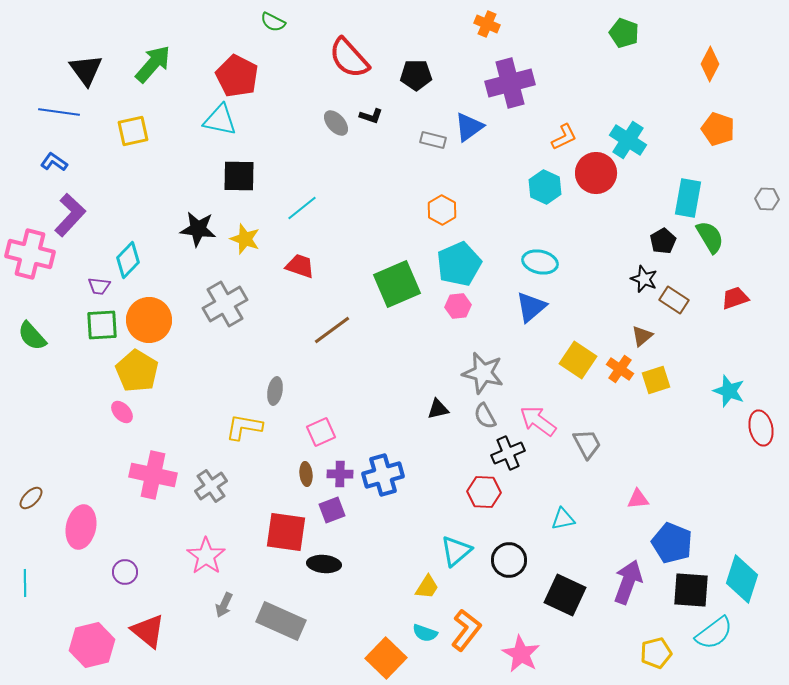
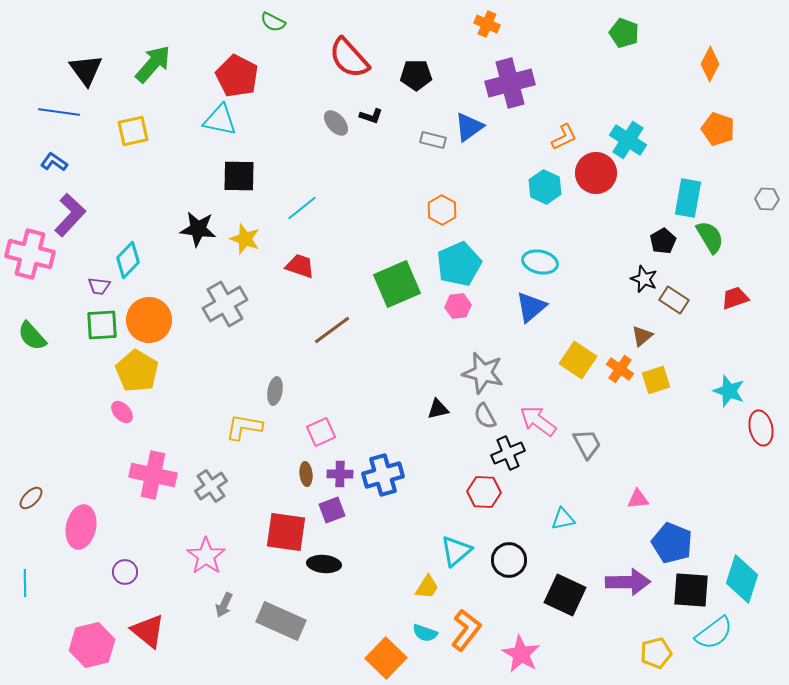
purple arrow at (628, 582): rotated 69 degrees clockwise
